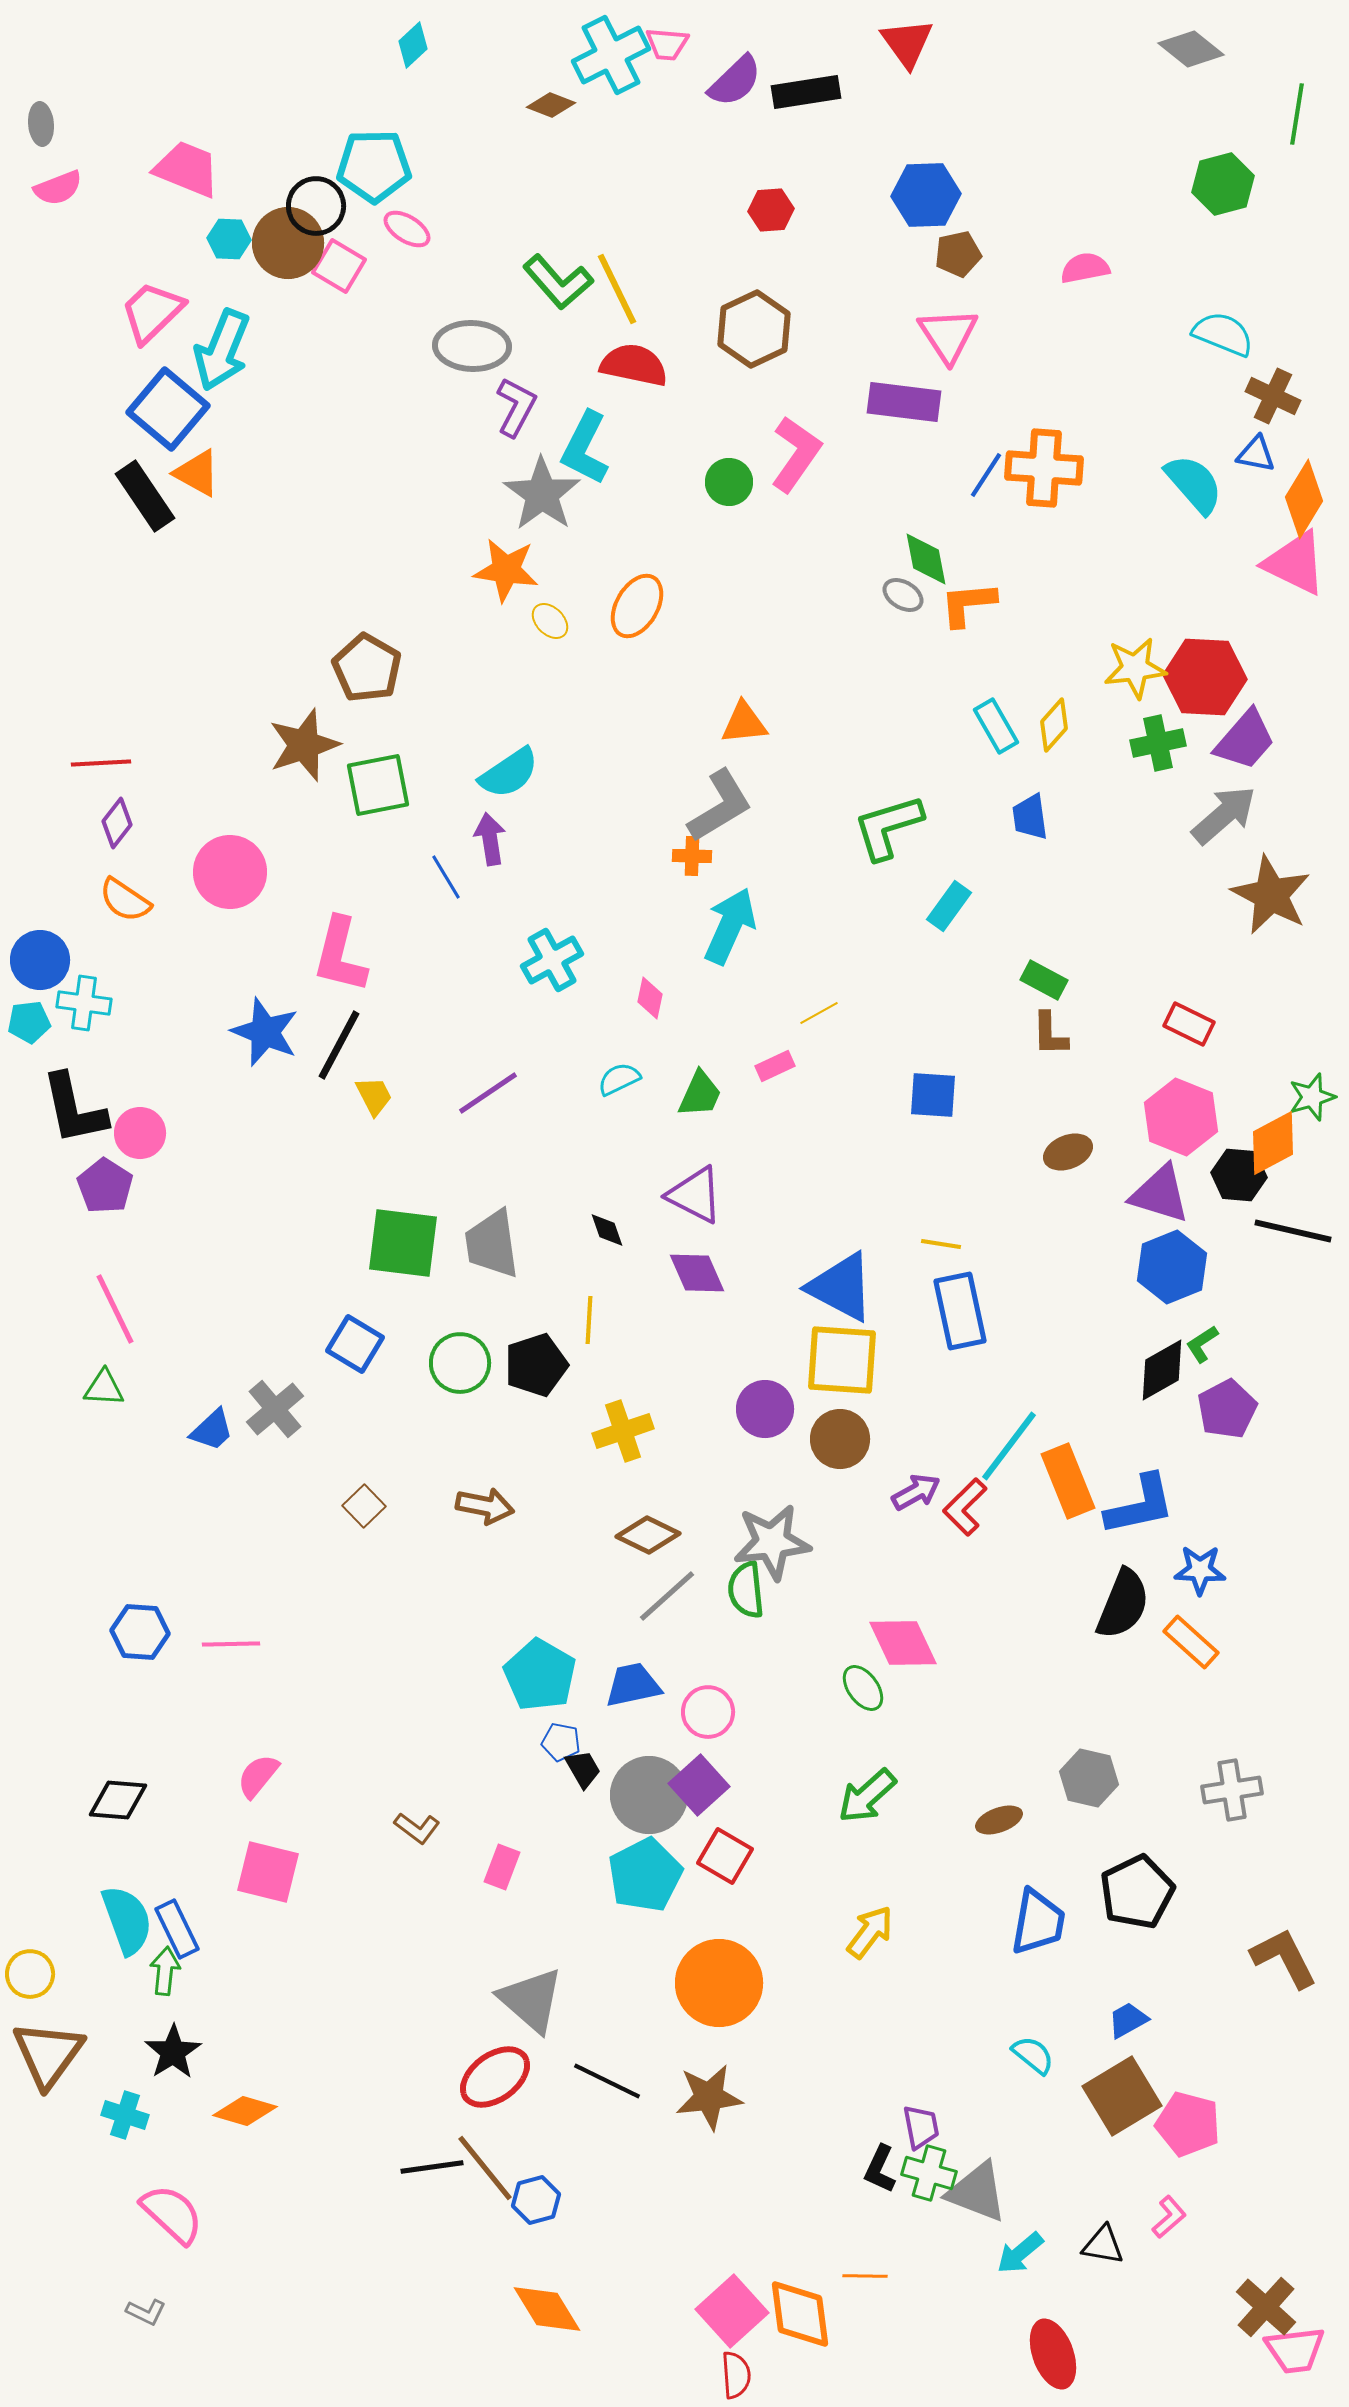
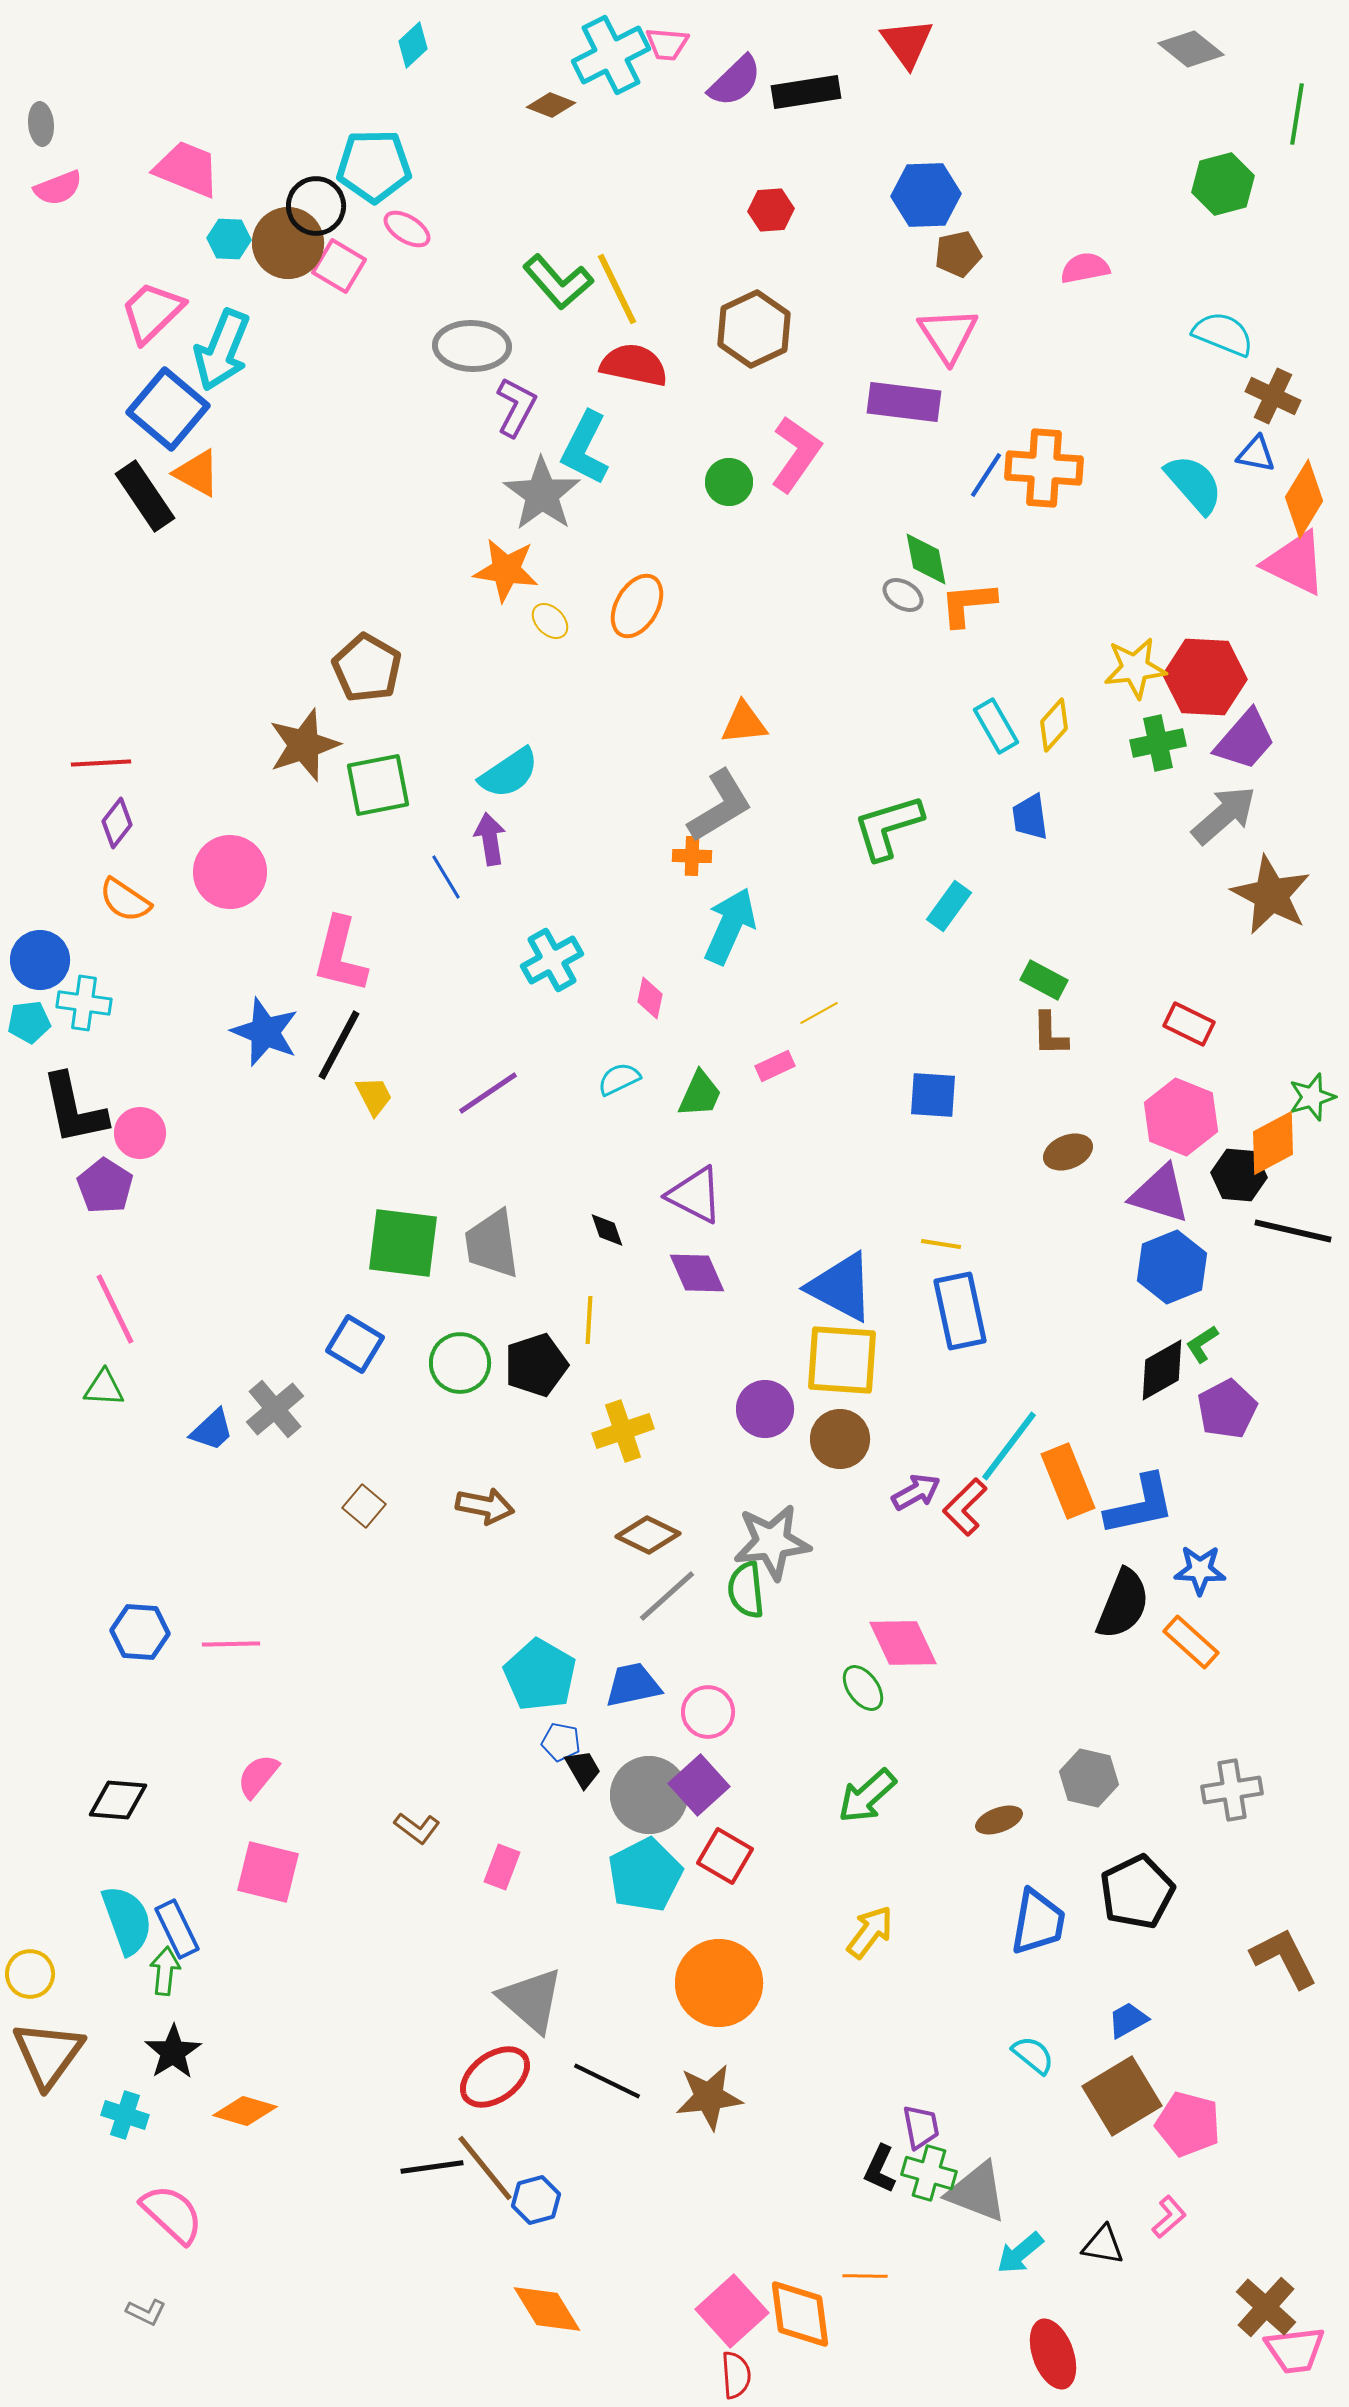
brown square at (364, 1506): rotated 6 degrees counterclockwise
